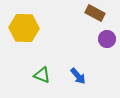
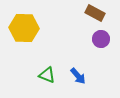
purple circle: moved 6 px left
green triangle: moved 5 px right
